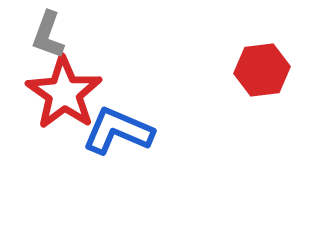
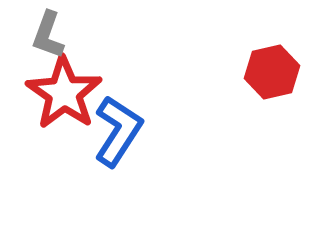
red hexagon: moved 10 px right, 2 px down; rotated 6 degrees counterclockwise
blue L-shape: rotated 100 degrees clockwise
